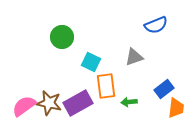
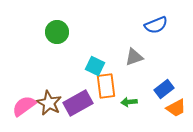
green circle: moved 5 px left, 5 px up
cyan square: moved 4 px right, 4 px down
brown star: rotated 15 degrees clockwise
orange trapezoid: rotated 55 degrees clockwise
